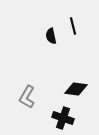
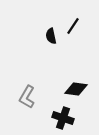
black line: rotated 48 degrees clockwise
